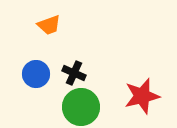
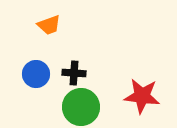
black cross: rotated 20 degrees counterclockwise
red star: rotated 21 degrees clockwise
